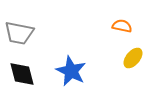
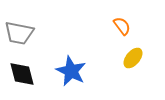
orange semicircle: rotated 42 degrees clockwise
